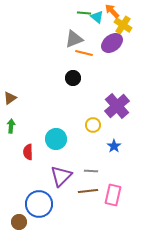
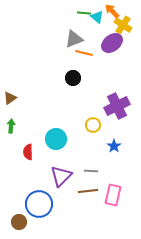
purple cross: rotated 15 degrees clockwise
